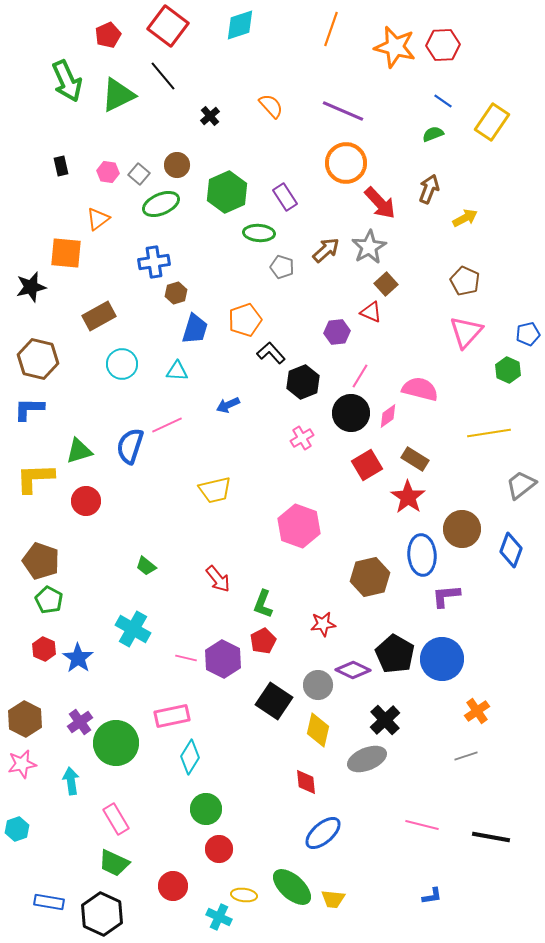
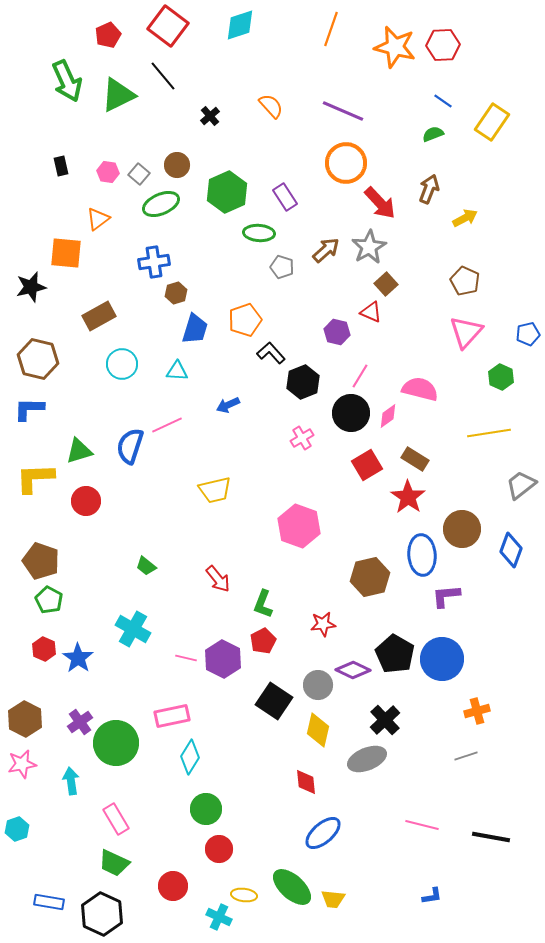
purple hexagon at (337, 332): rotated 20 degrees clockwise
green hexagon at (508, 370): moved 7 px left, 7 px down
orange cross at (477, 711): rotated 20 degrees clockwise
